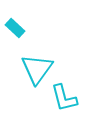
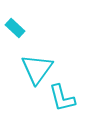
cyan L-shape: moved 2 px left
